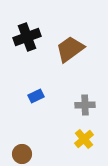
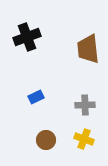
brown trapezoid: moved 18 px right; rotated 60 degrees counterclockwise
blue rectangle: moved 1 px down
yellow cross: rotated 30 degrees counterclockwise
brown circle: moved 24 px right, 14 px up
